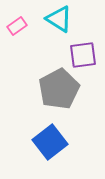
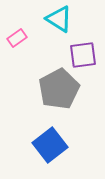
pink rectangle: moved 12 px down
blue square: moved 3 px down
